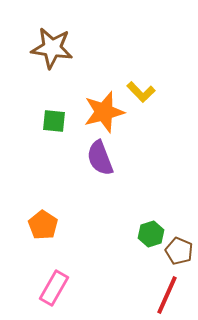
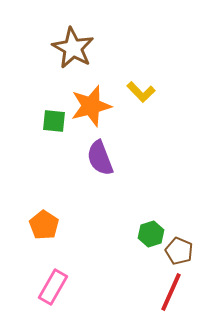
brown star: moved 21 px right; rotated 21 degrees clockwise
orange star: moved 13 px left, 6 px up
orange pentagon: moved 1 px right
pink rectangle: moved 1 px left, 1 px up
red line: moved 4 px right, 3 px up
